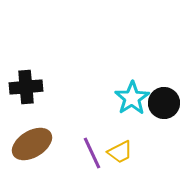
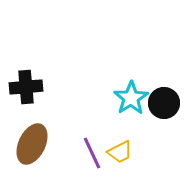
cyan star: moved 1 px left
brown ellipse: rotated 33 degrees counterclockwise
